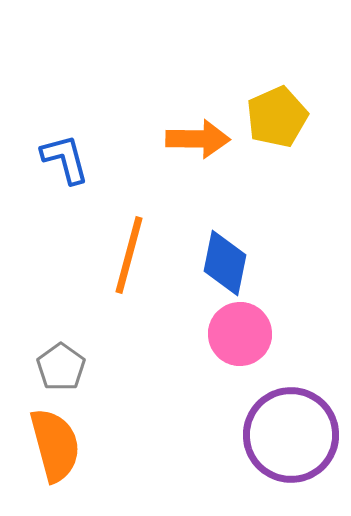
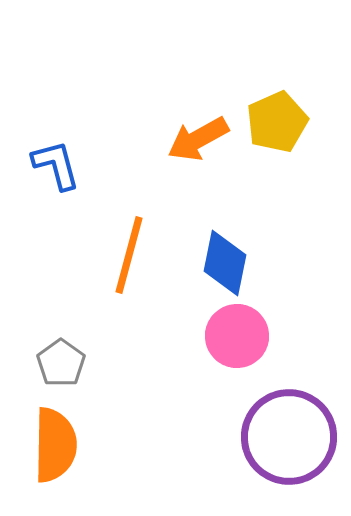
yellow pentagon: moved 5 px down
orange arrow: rotated 150 degrees clockwise
blue L-shape: moved 9 px left, 6 px down
pink circle: moved 3 px left, 2 px down
gray pentagon: moved 4 px up
purple circle: moved 2 px left, 2 px down
orange semicircle: rotated 16 degrees clockwise
